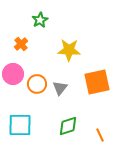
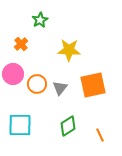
orange square: moved 4 px left, 3 px down
green diamond: rotated 15 degrees counterclockwise
